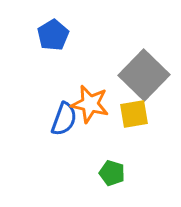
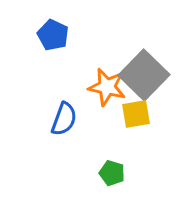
blue pentagon: rotated 16 degrees counterclockwise
orange star: moved 17 px right, 17 px up
yellow square: moved 2 px right
